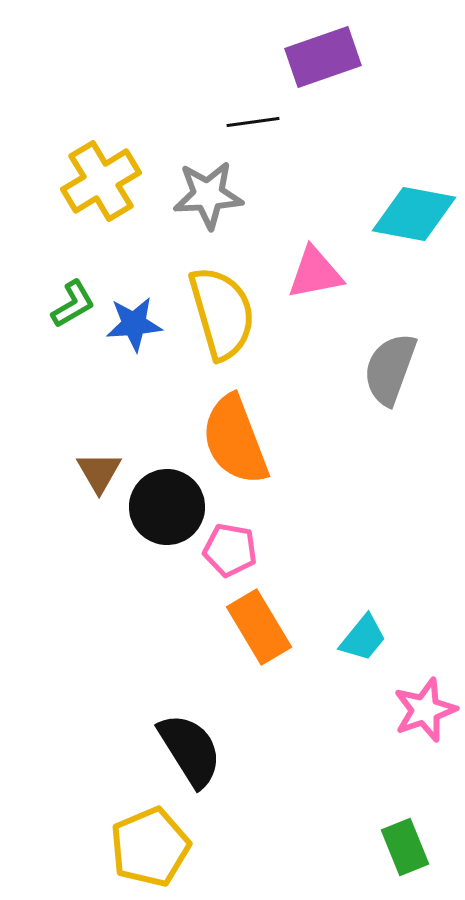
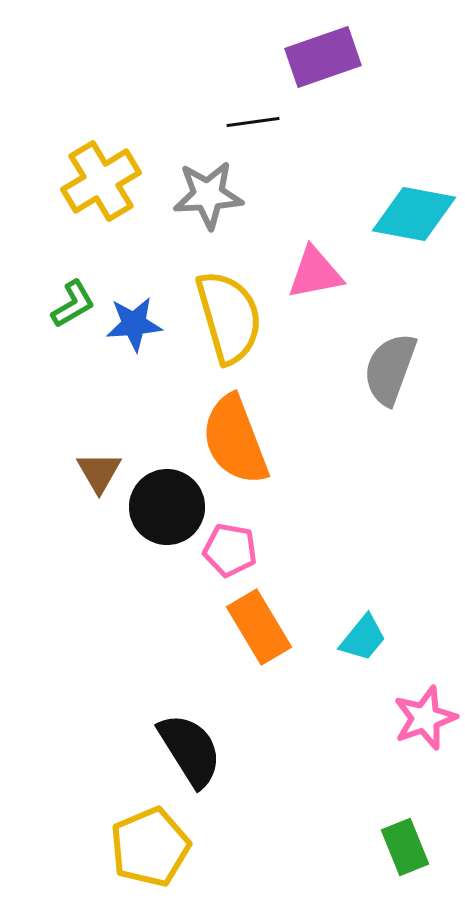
yellow semicircle: moved 7 px right, 4 px down
pink star: moved 8 px down
